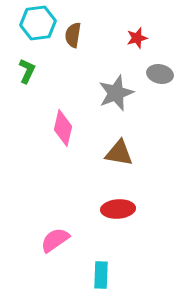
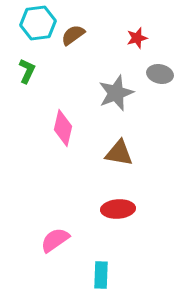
brown semicircle: rotated 45 degrees clockwise
